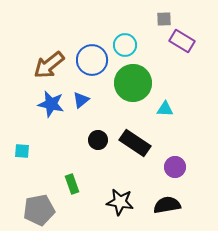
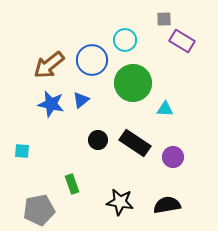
cyan circle: moved 5 px up
purple circle: moved 2 px left, 10 px up
